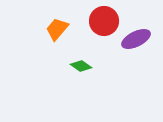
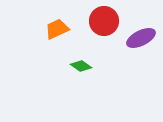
orange trapezoid: rotated 25 degrees clockwise
purple ellipse: moved 5 px right, 1 px up
